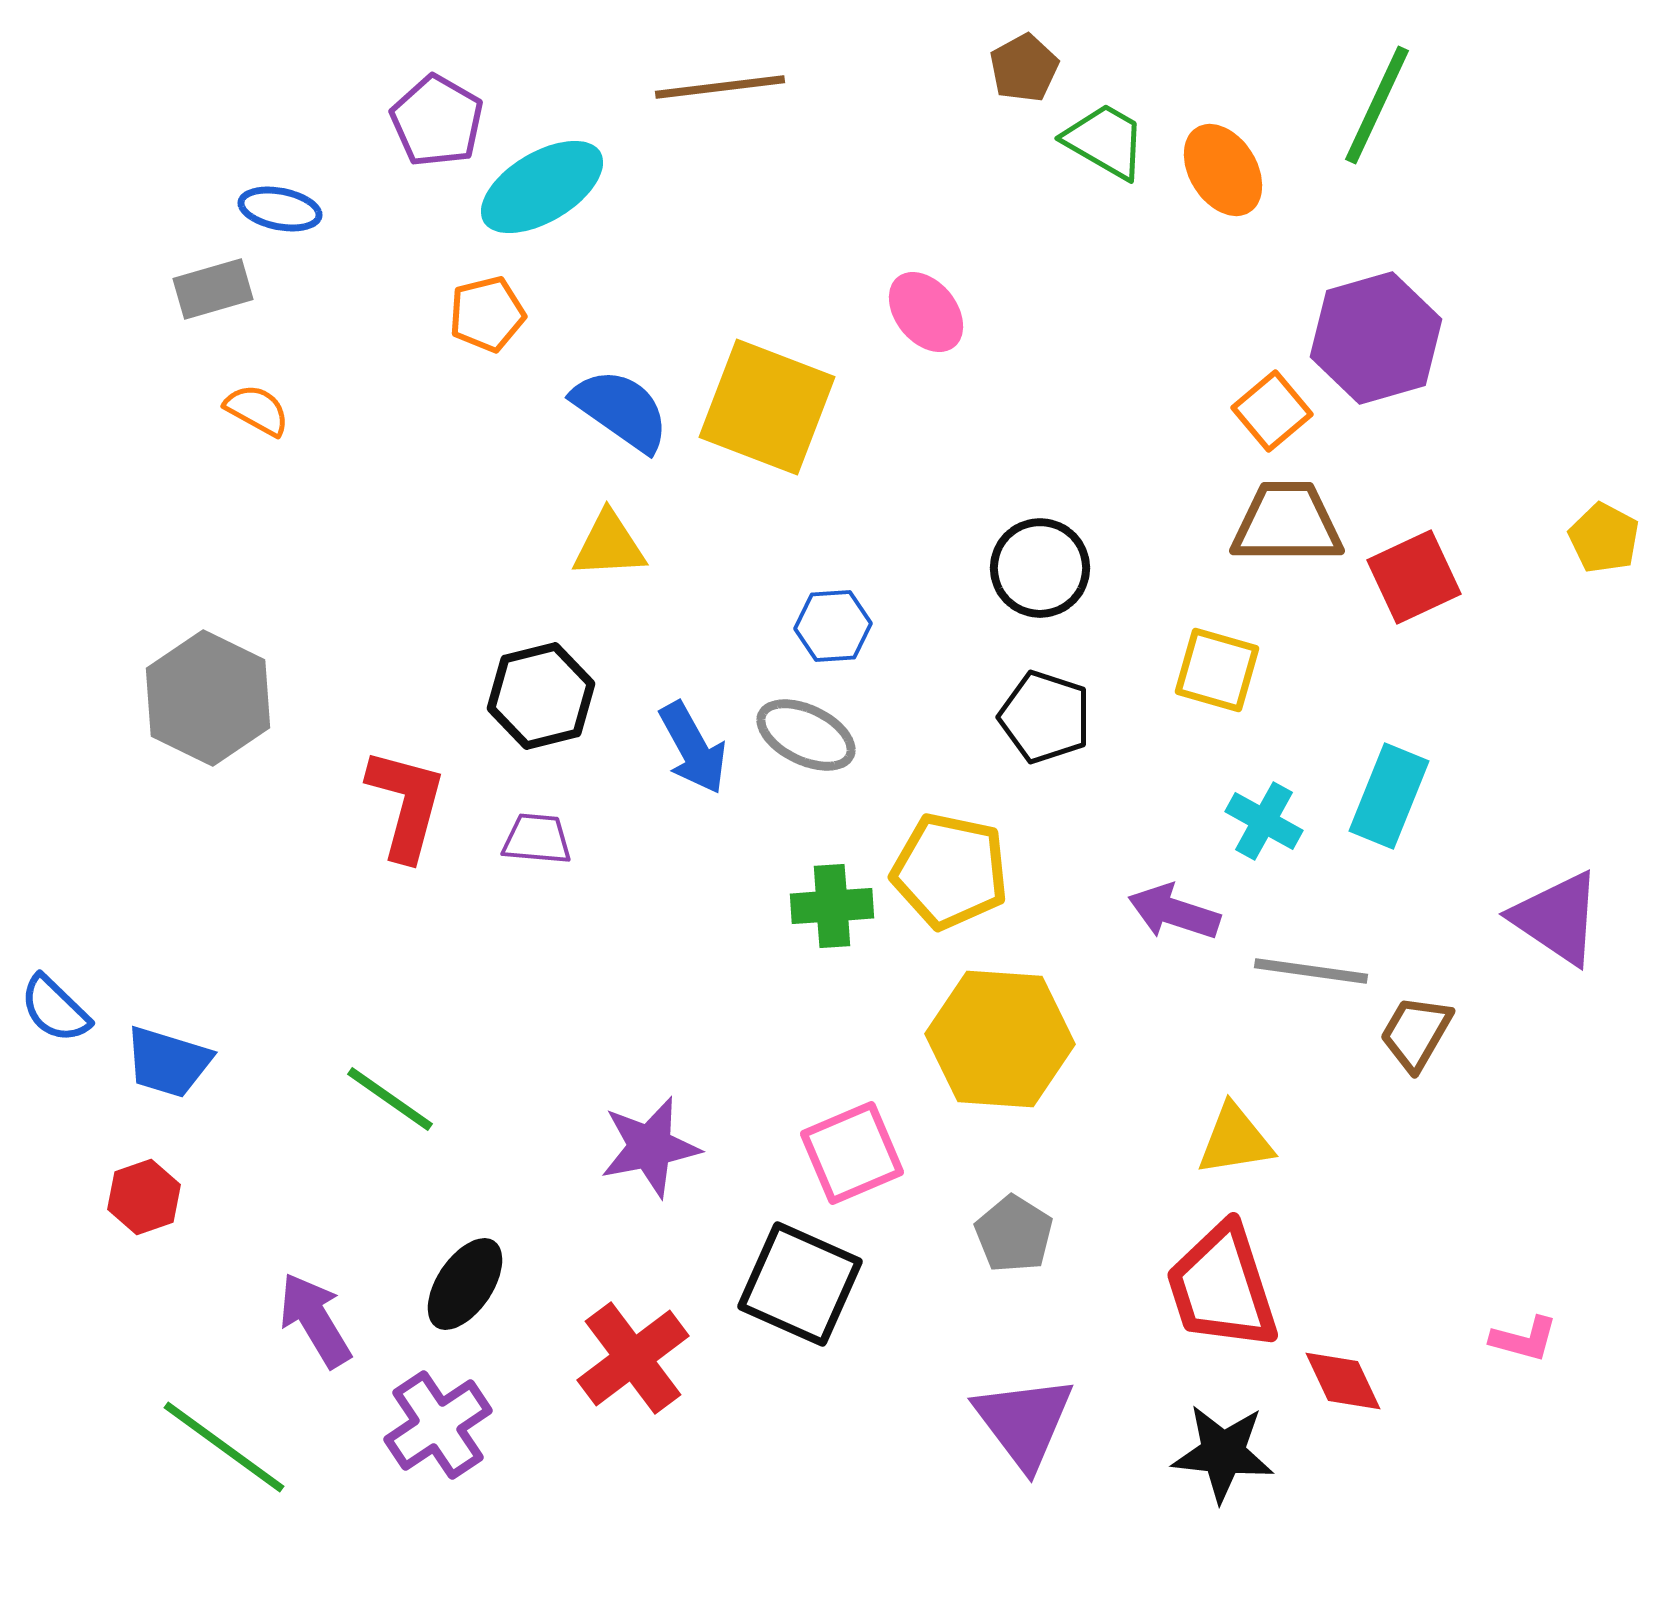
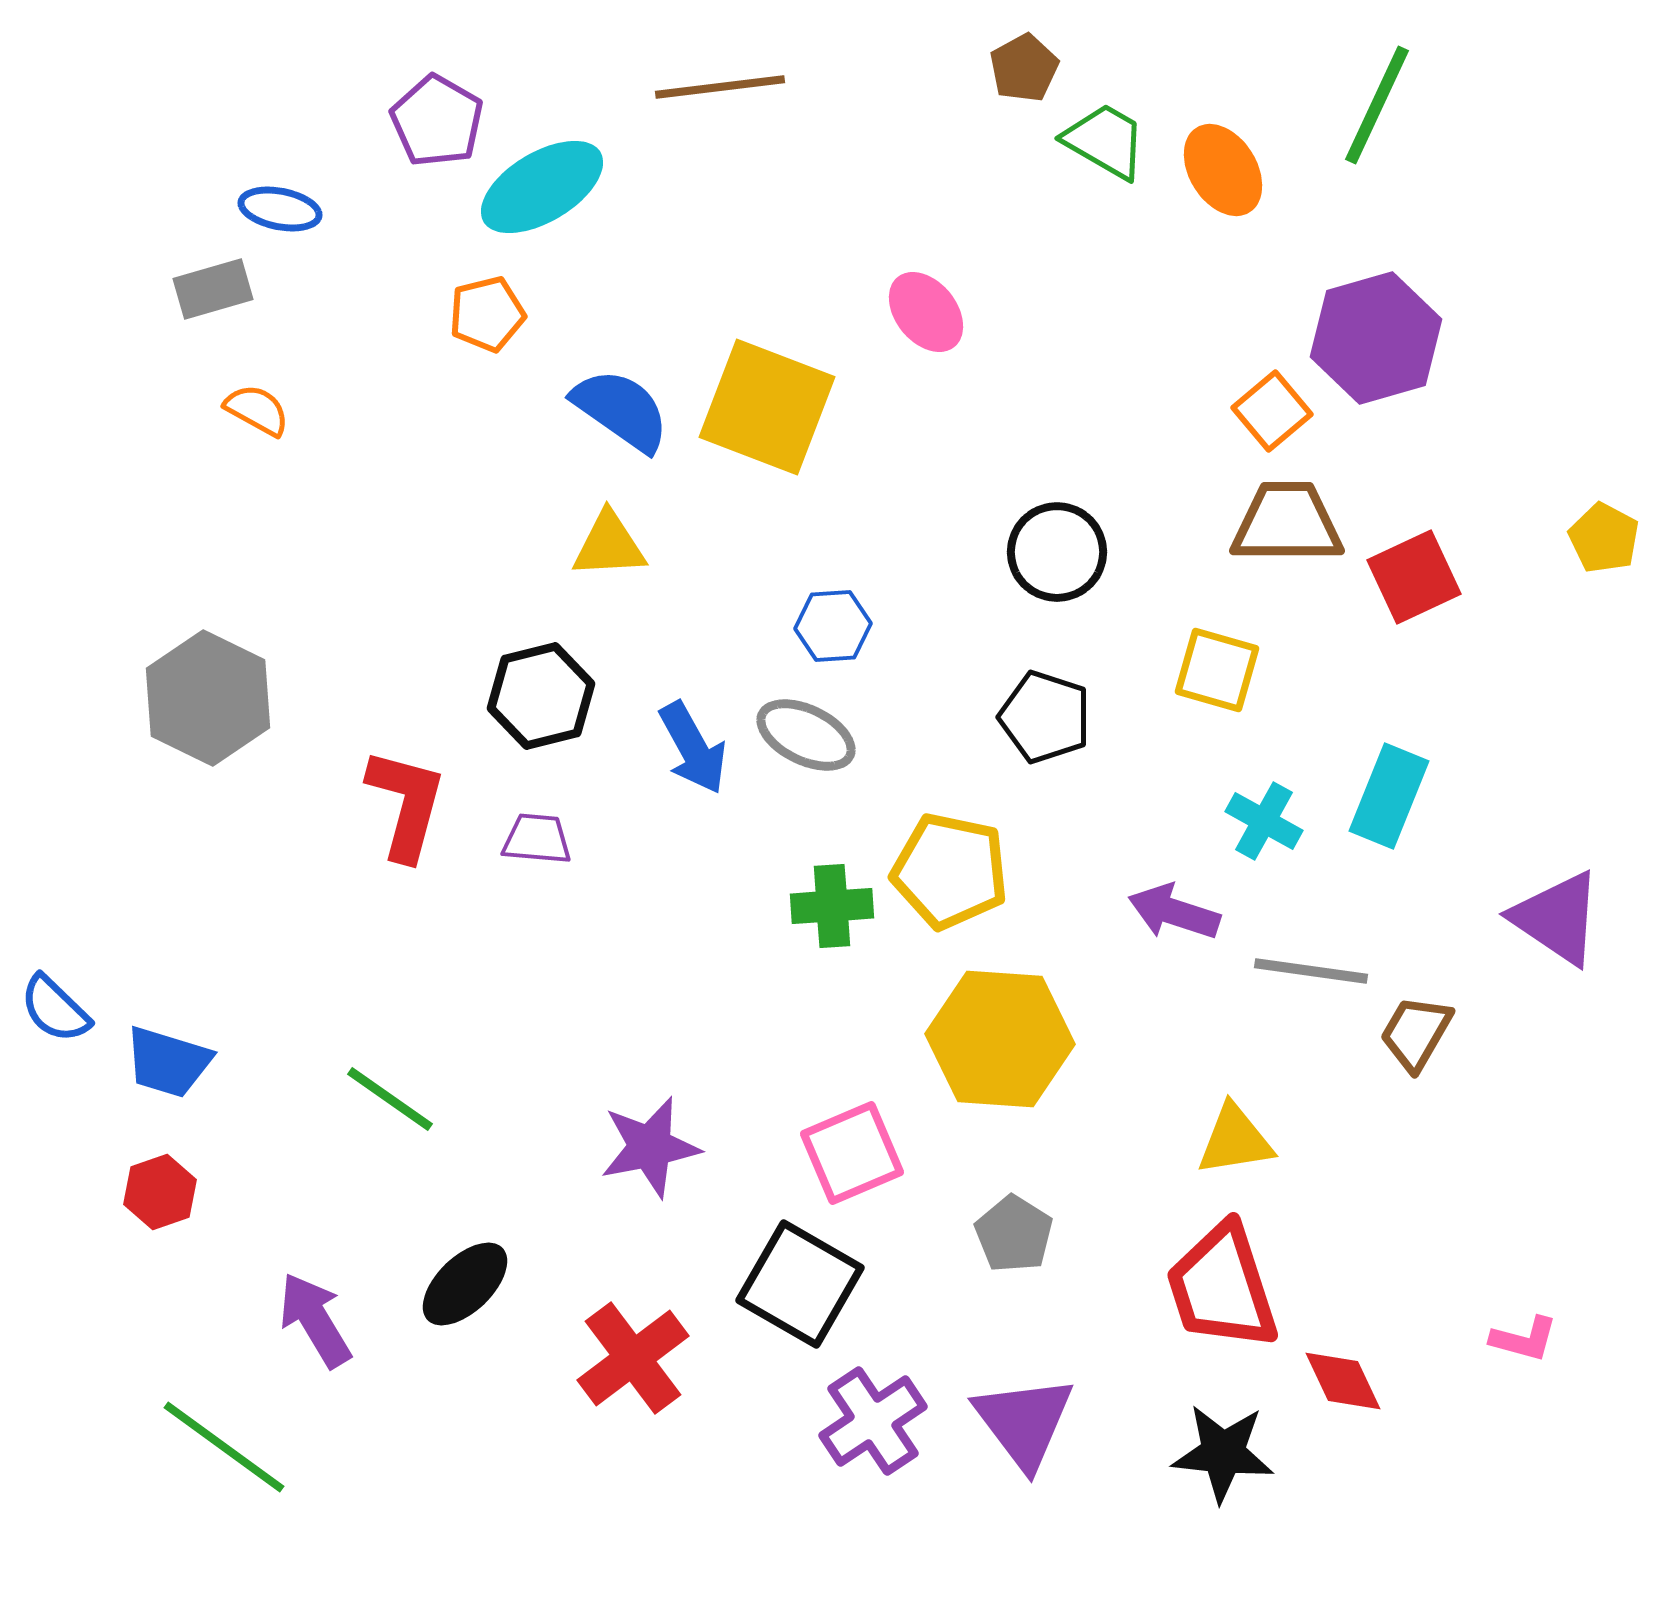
black circle at (1040, 568): moved 17 px right, 16 px up
red hexagon at (144, 1197): moved 16 px right, 5 px up
black ellipse at (465, 1284): rotated 12 degrees clockwise
black square at (800, 1284): rotated 6 degrees clockwise
purple cross at (438, 1425): moved 435 px right, 4 px up
